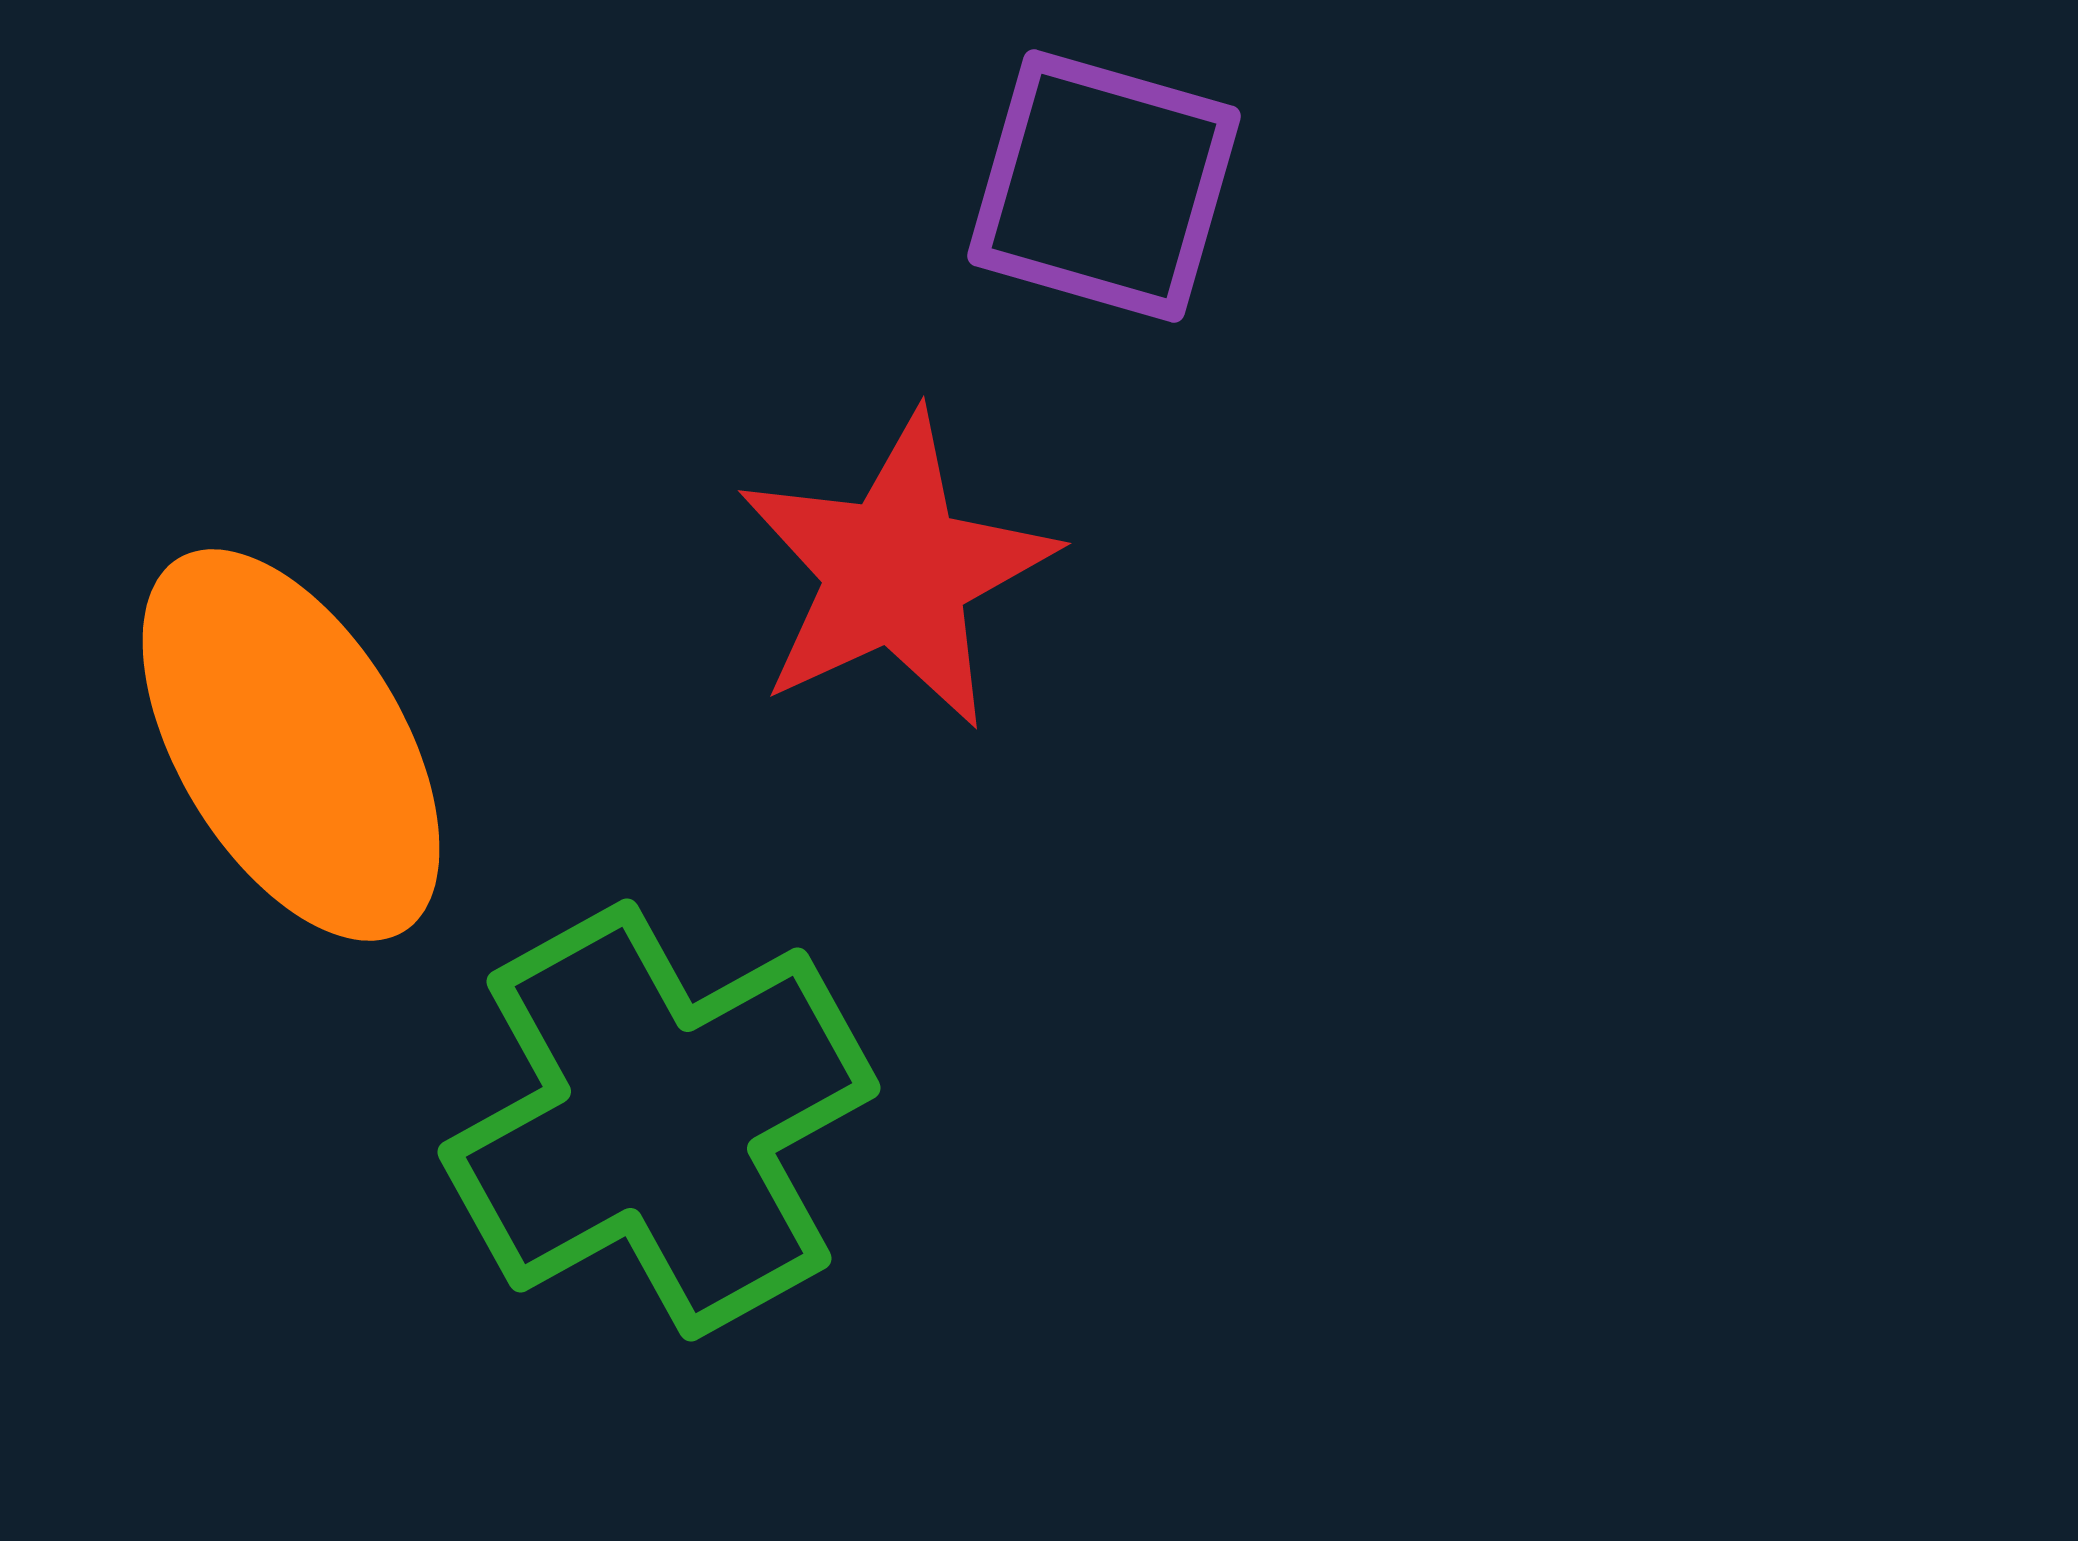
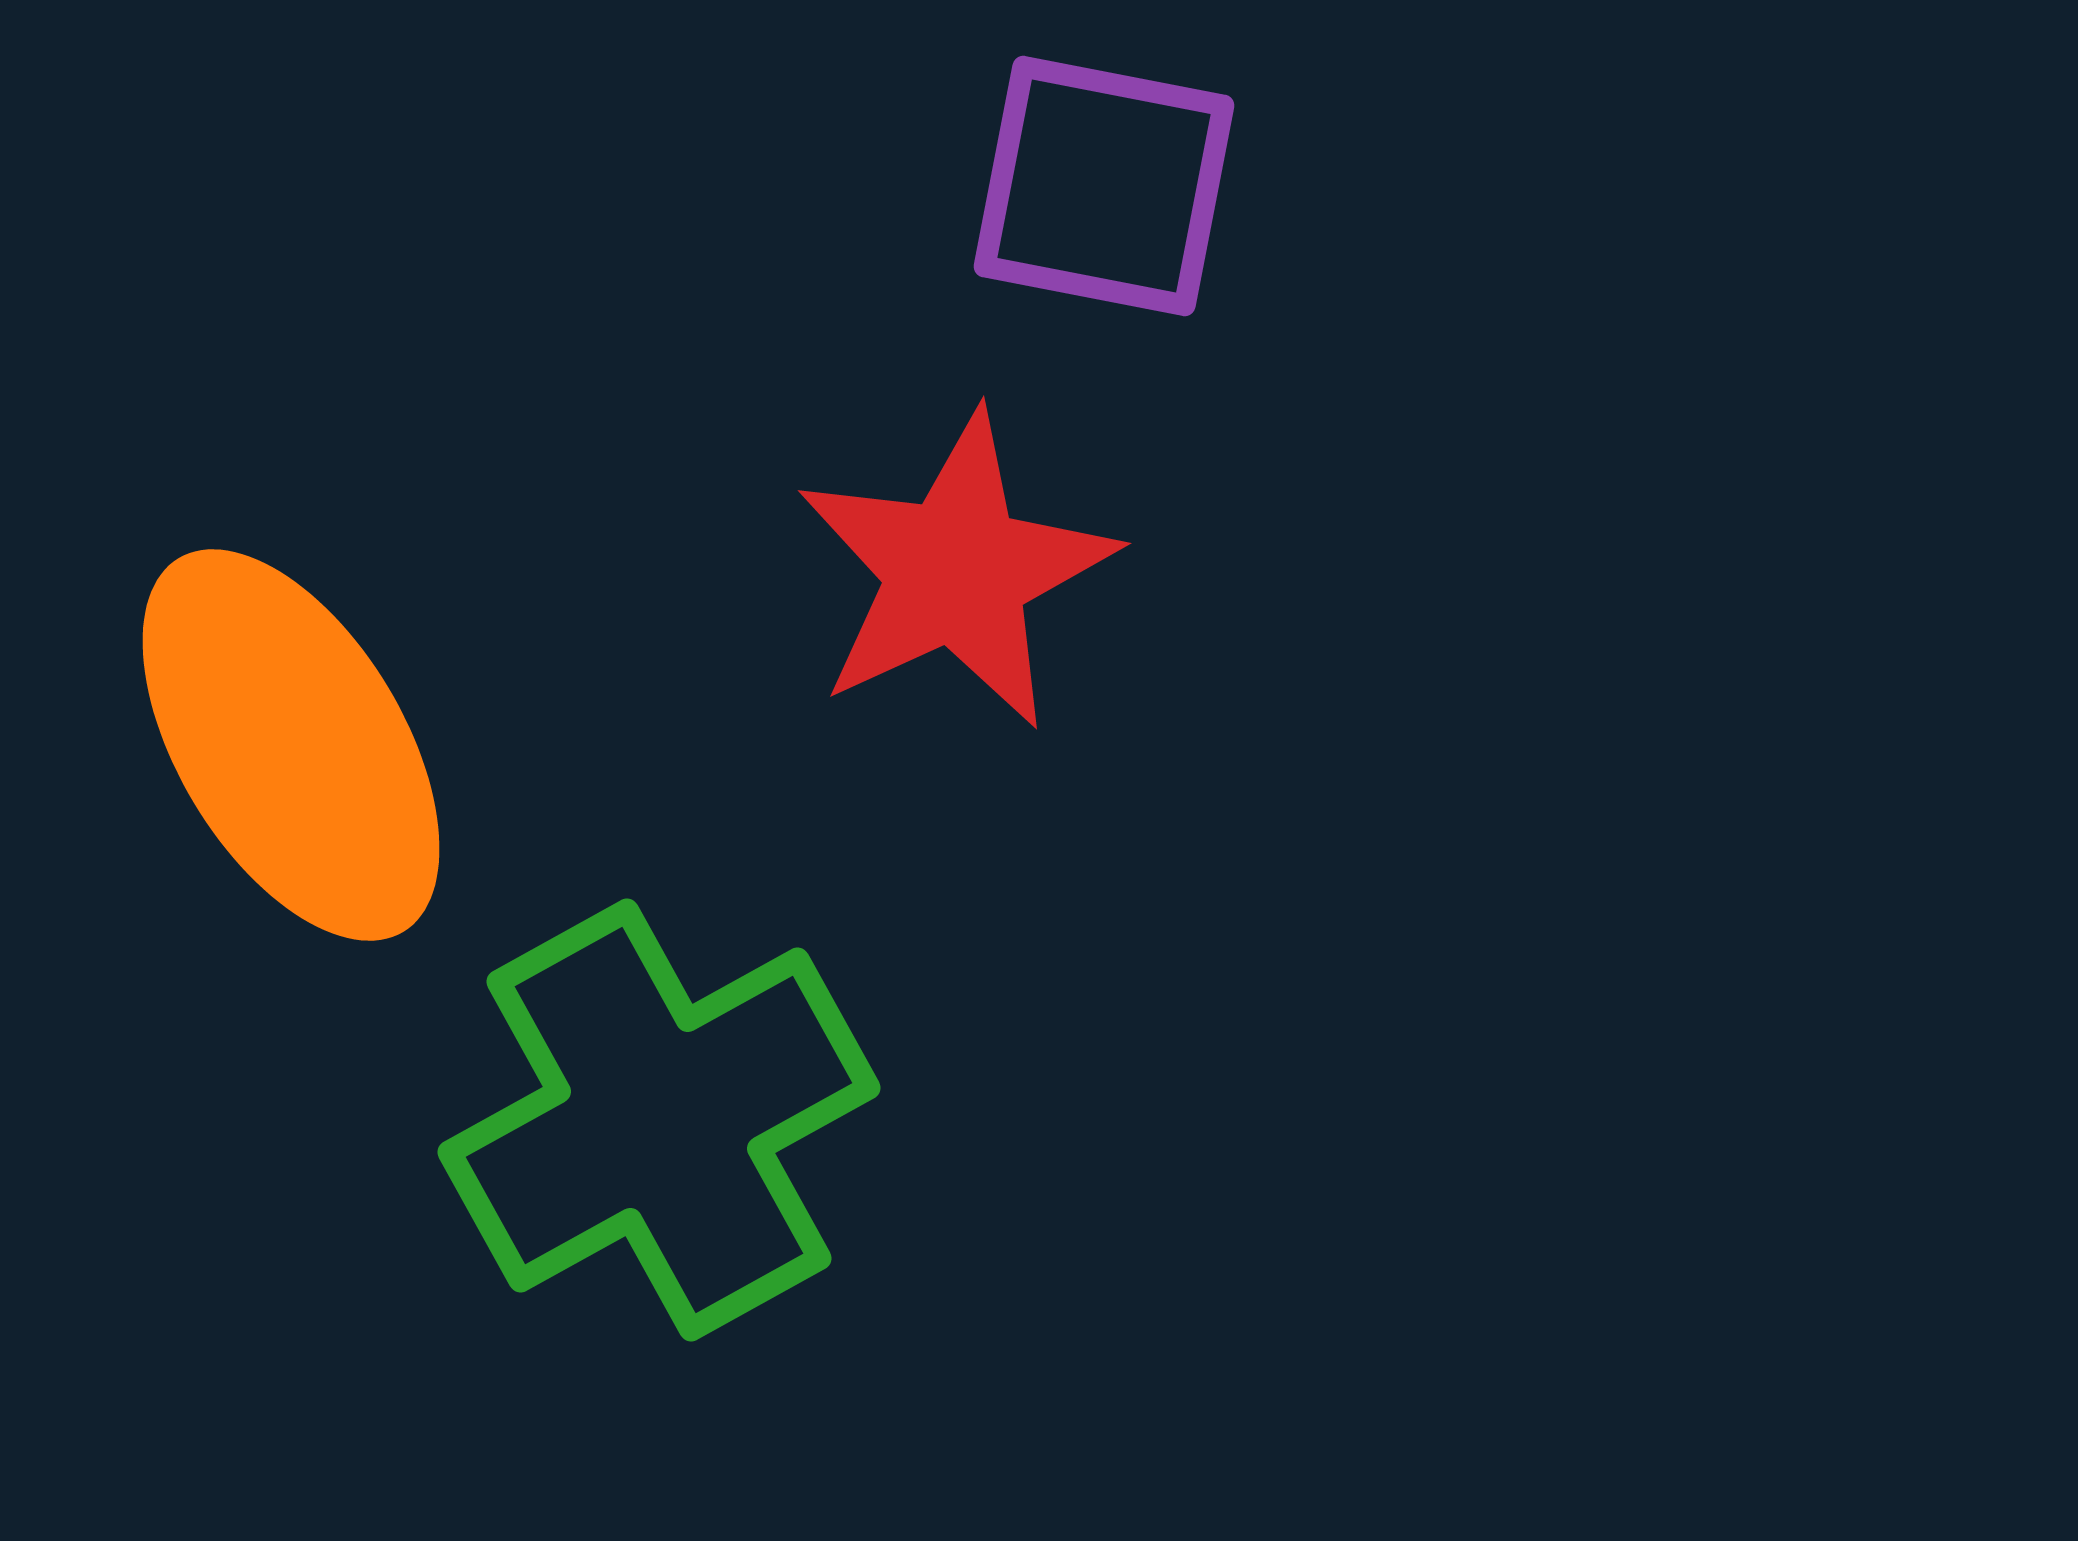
purple square: rotated 5 degrees counterclockwise
red star: moved 60 px right
